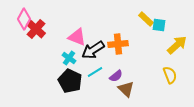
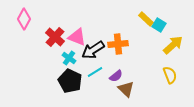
cyan square: rotated 24 degrees clockwise
red cross: moved 19 px right, 8 px down
yellow arrow: moved 4 px left
